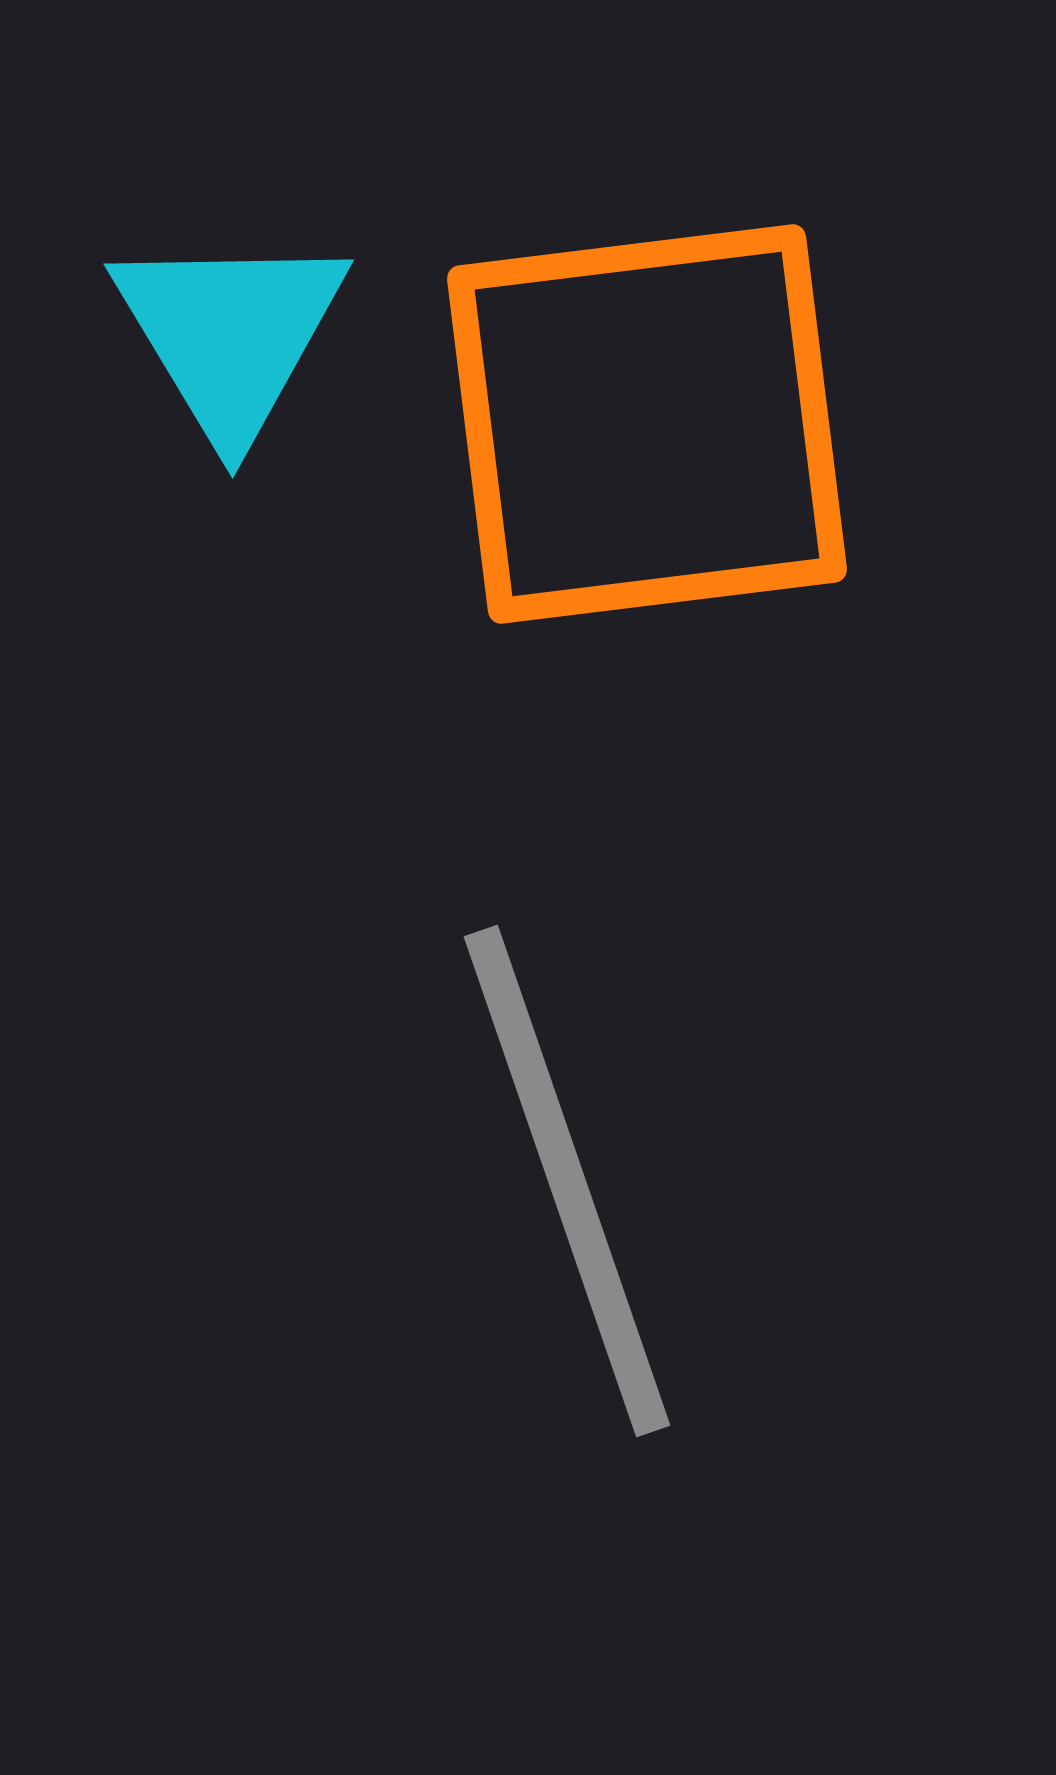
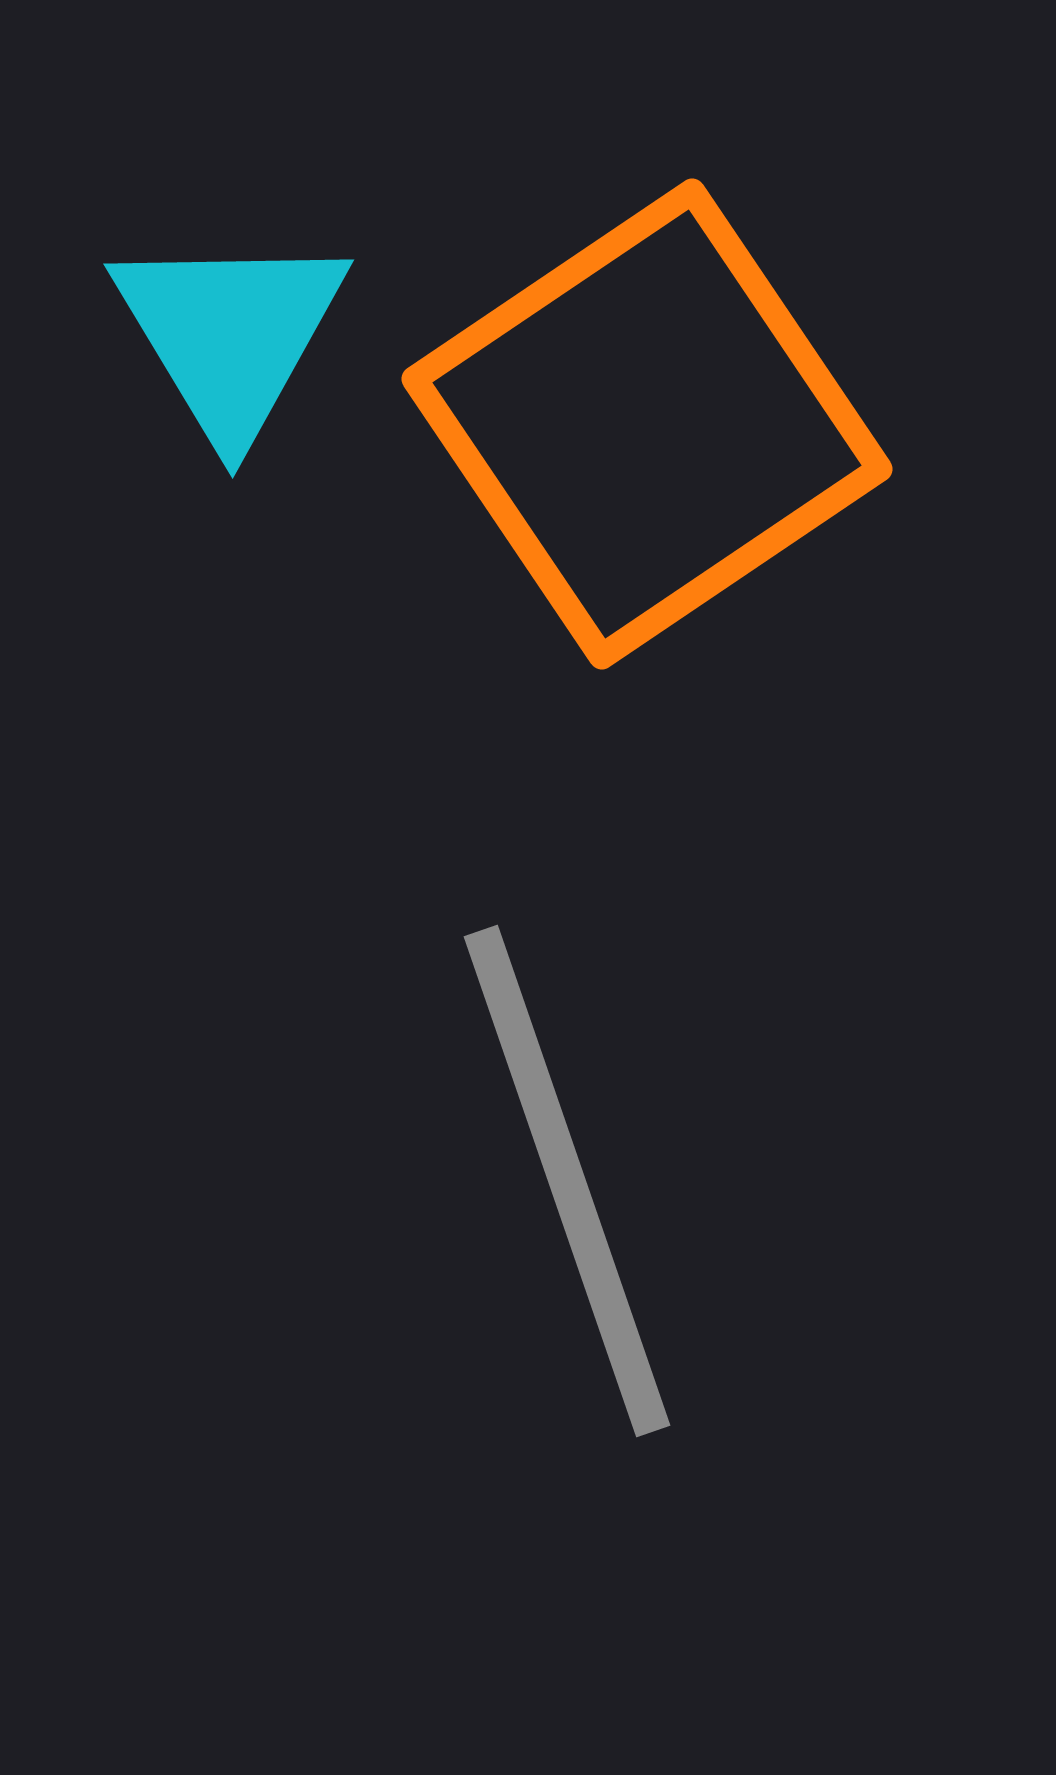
orange square: rotated 27 degrees counterclockwise
